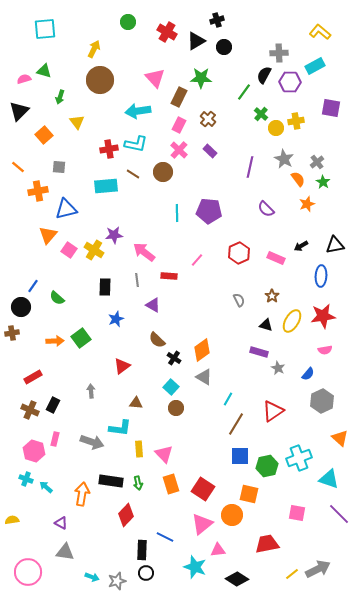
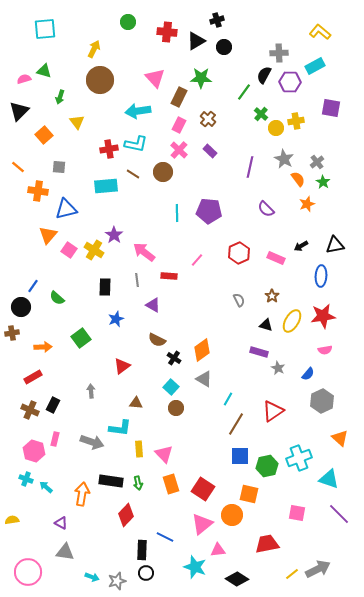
red cross at (167, 32): rotated 24 degrees counterclockwise
orange cross at (38, 191): rotated 18 degrees clockwise
purple star at (114, 235): rotated 30 degrees counterclockwise
brown semicircle at (157, 340): rotated 18 degrees counterclockwise
orange arrow at (55, 341): moved 12 px left, 6 px down
gray triangle at (204, 377): moved 2 px down
